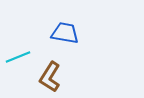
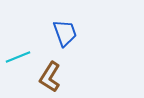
blue trapezoid: rotated 60 degrees clockwise
